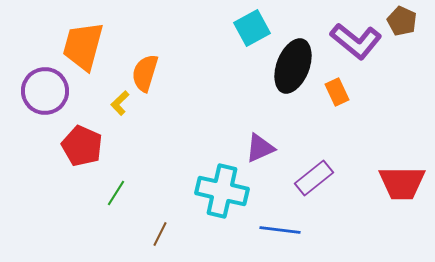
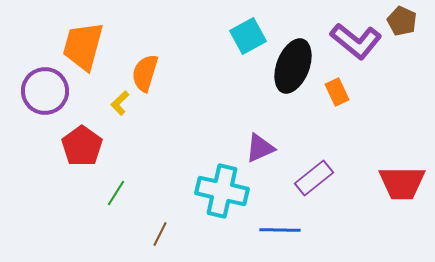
cyan square: moved 4 px left, 8 px down
red pentagon: rotated 12 degrees clockwise
blue line: rotated 6 degrees counterclockwise
